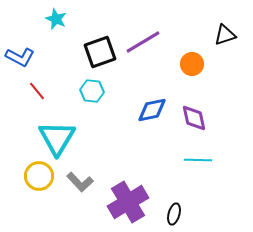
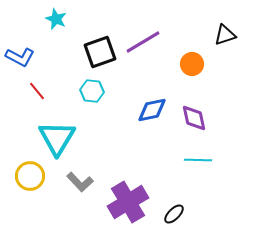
yellow circle: moved 9 px left
black ellipse: rotated 30 degrees clockwise
